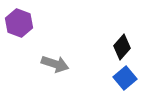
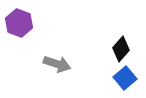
black diamond: moved 1 px left, 2 px down
gray arrow: moved 2 px right
